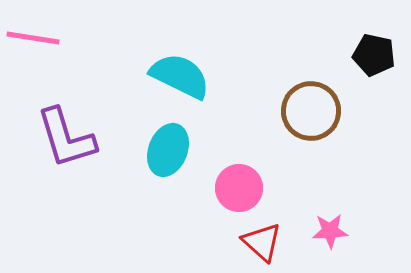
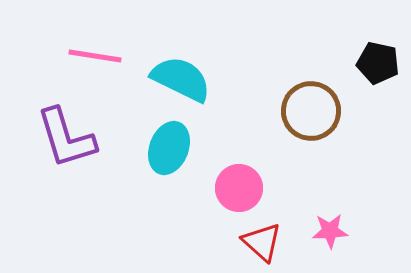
pink line: moved 62 px right, 18 px down
black pentagon: moved 4 px right, 8 px down
cyan semicircle: moved 1 px right, 3 px down
cyan ellipse: moved 1 px right, 2 px up
